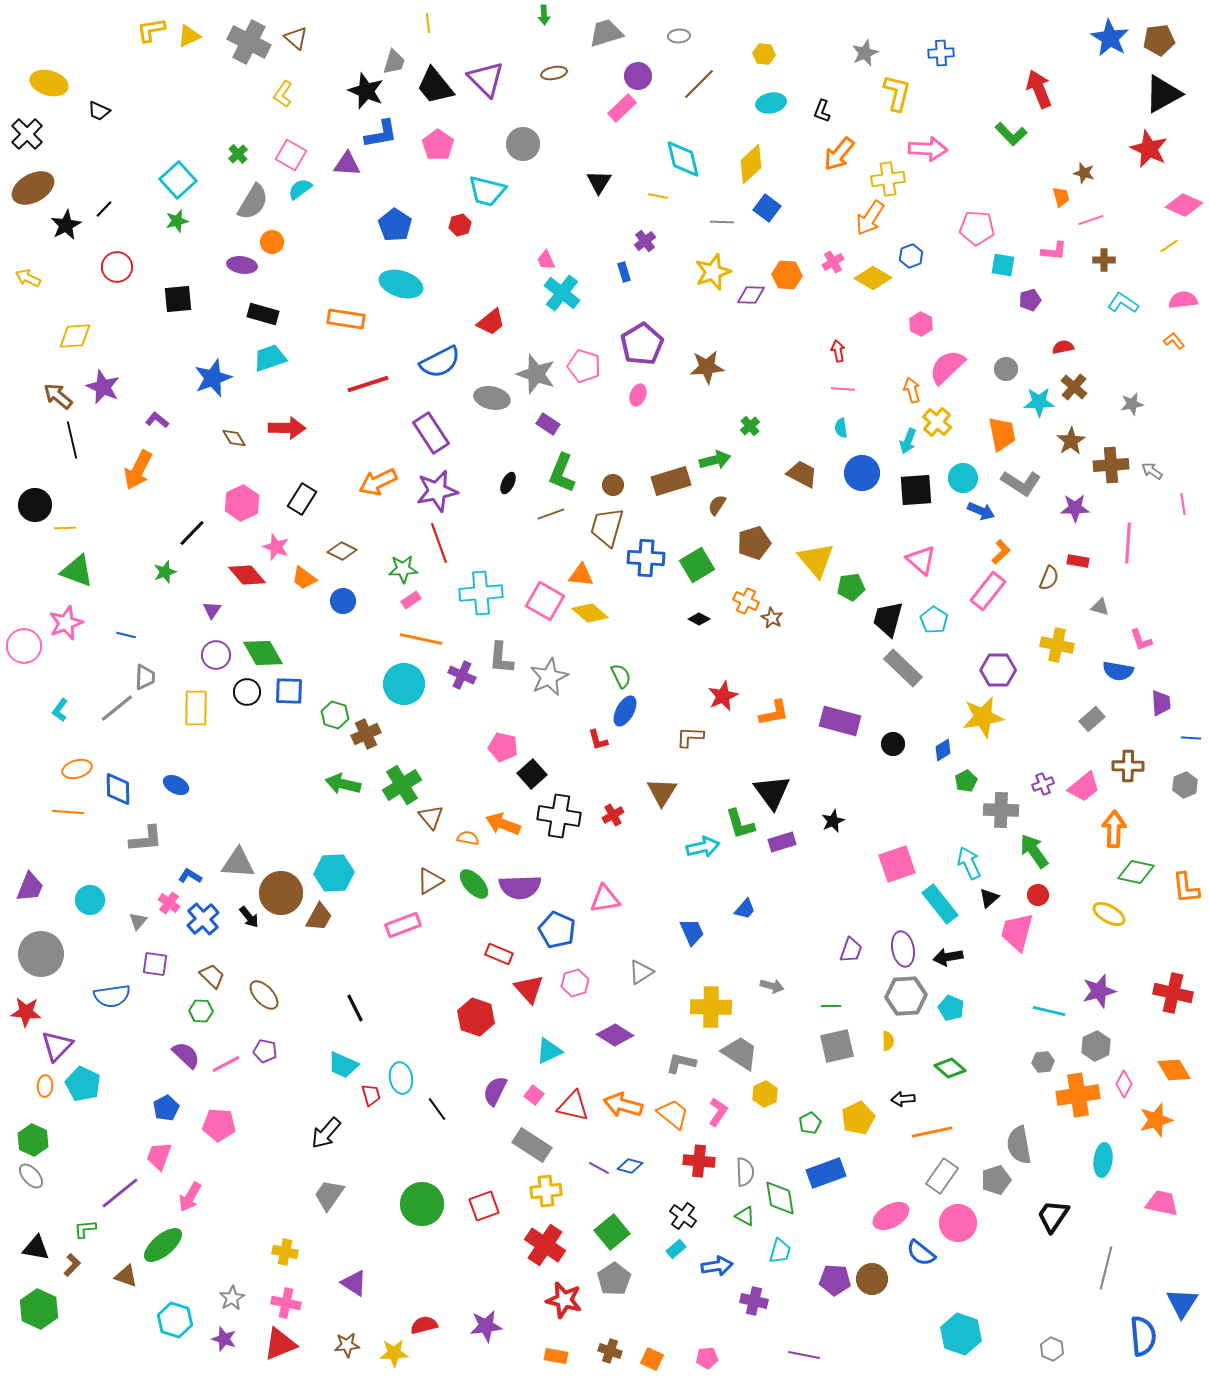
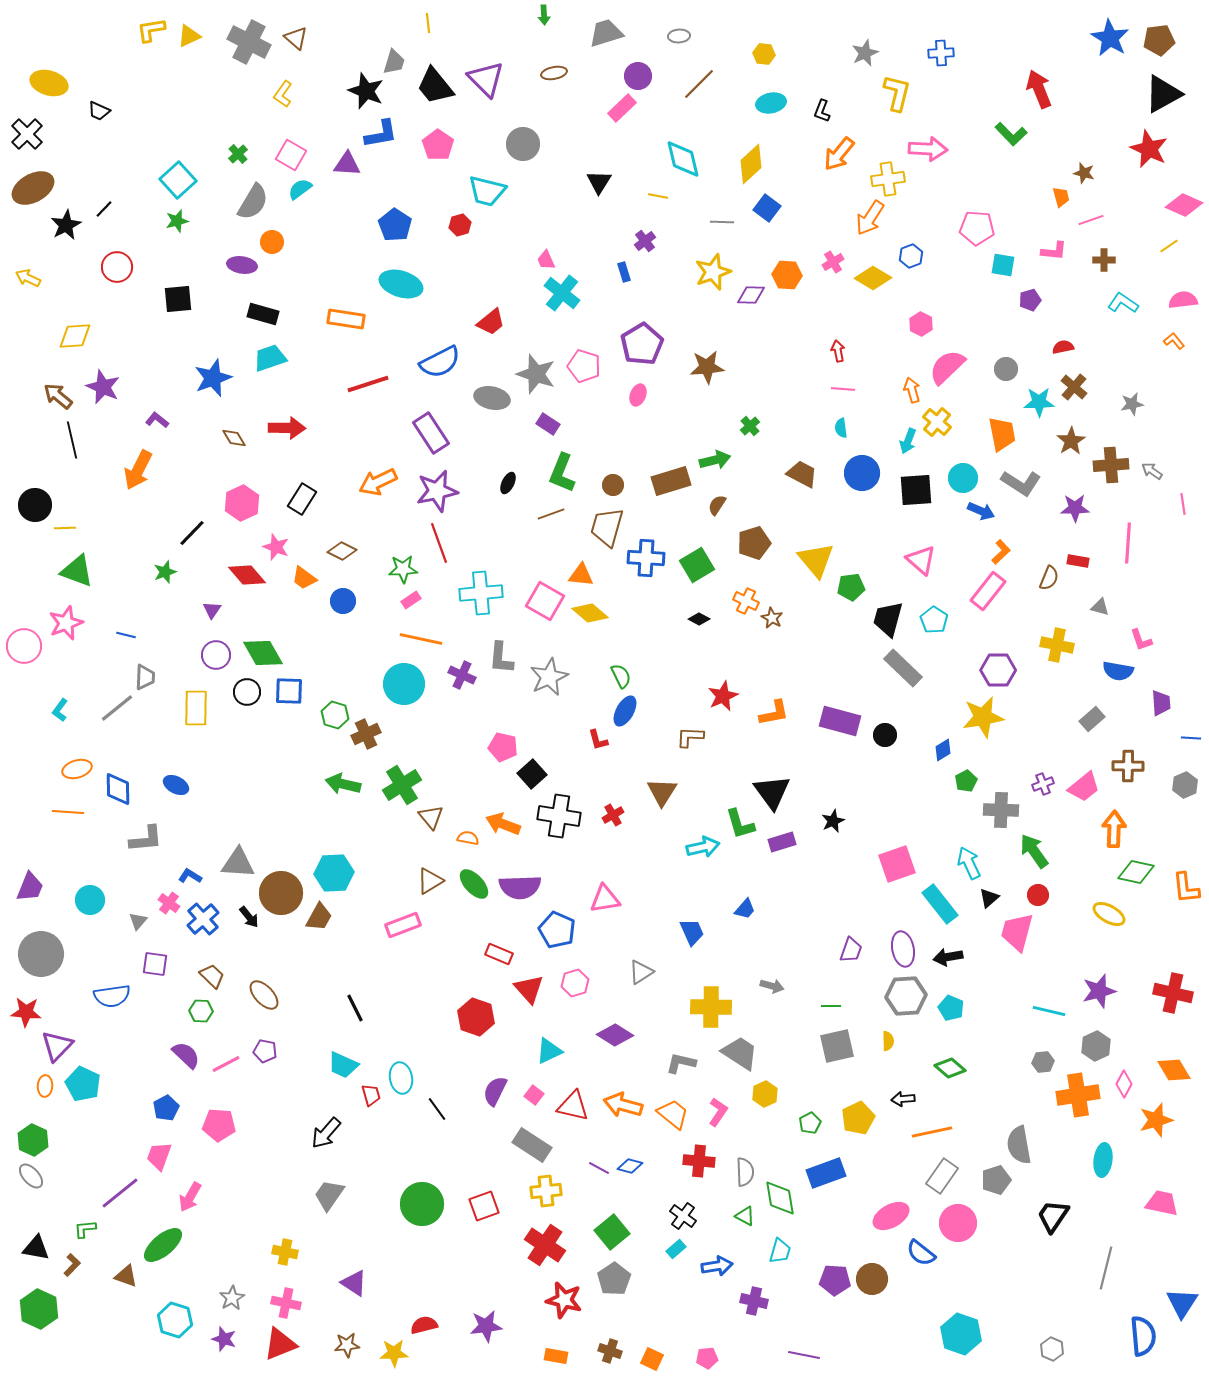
black circle at (893, 744): moved 8 px left, 9 px up
